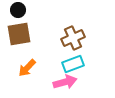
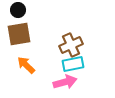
brown cross: moved 2 px left, 7 px down
cyan rectangle: rotated 10 degrees clockwise
orange arrow: moved 1 px left, 3 px up; rotated 90 degrees clockwise
